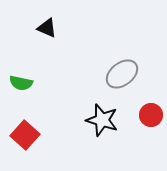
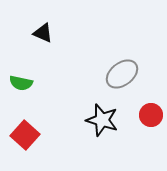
black triangle: moved 4 px left, 5 px down
